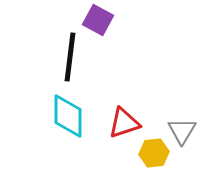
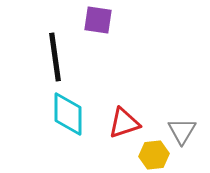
purple square: rotated 20 degrees counterclockwise
black line: moved 15 px left; rotated 15 degrees counterclockwise
cyan diamond: moved 2 px up
yellow hexagon: moved 2 px down
